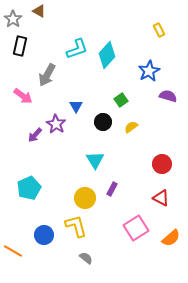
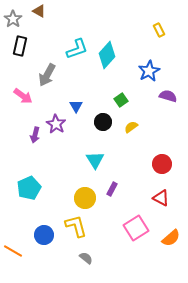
purple arrow: rotated 28 degrees counterclockwise
